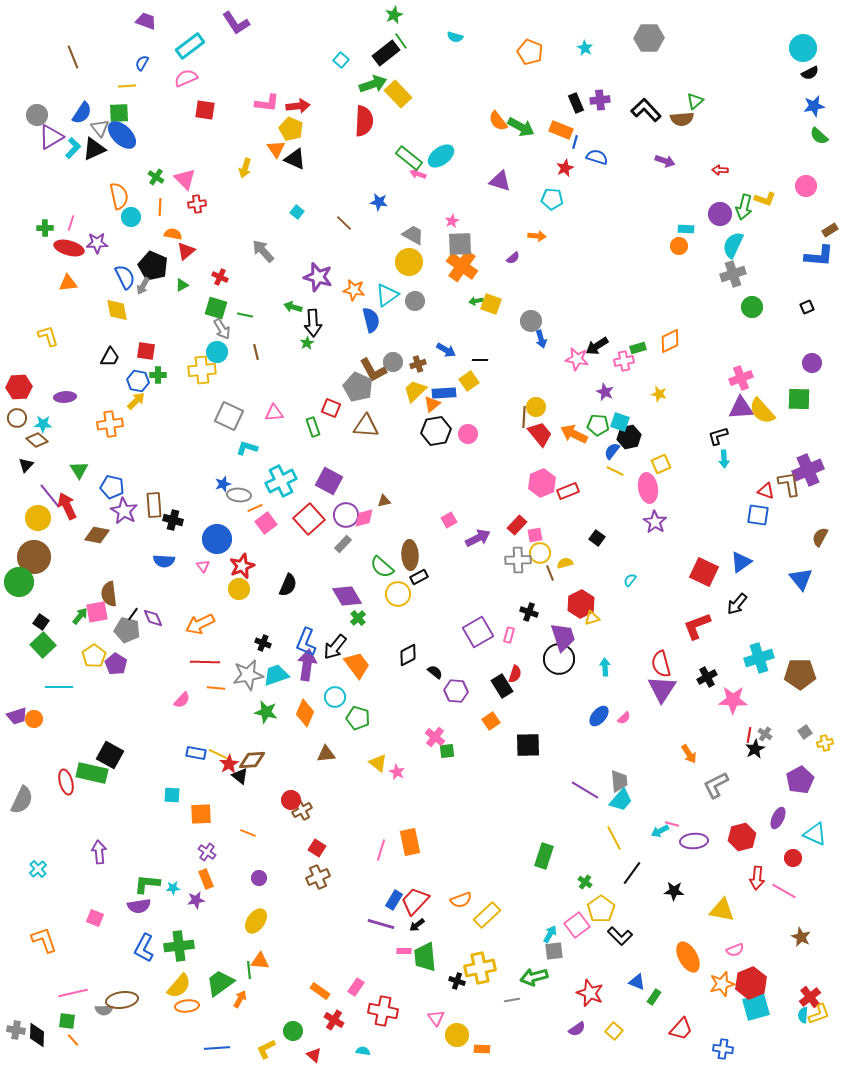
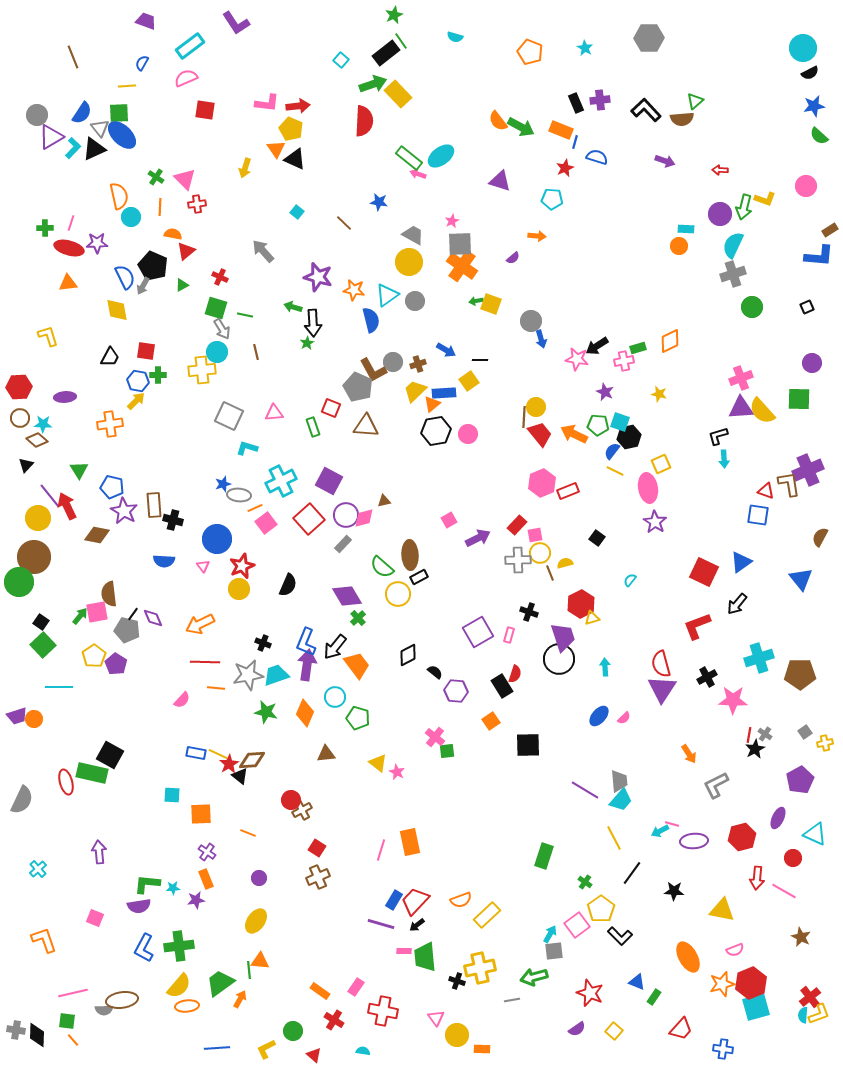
brown circle at (17, 418): moved 3 px right
